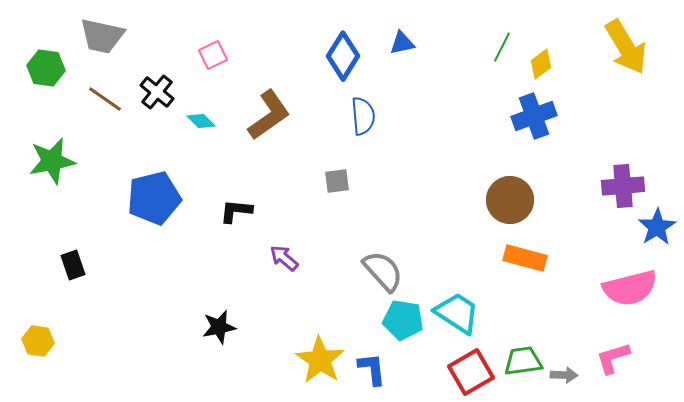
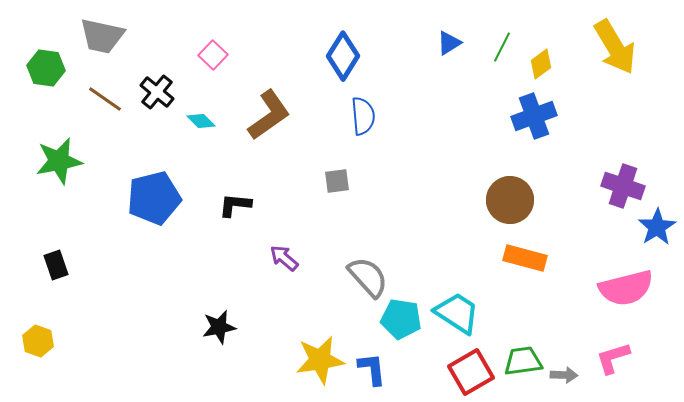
blue triangle: moved 47 px right; rotated 20 degrees counterclockwise
yellow arrow: moved 11 px left
pink square: rotated 20 degrees counterclockwise
green star: moved 7 px right
purple cross: rotated 24 degrees clockwise
black L-shape: moved 1 px left, 6 px up
black rectangle: moved 17 px left
gray semicircle: moved 15 px left, 6 px down
pink semicircle: moved 4 px left
cyan pentagon: moved 2 px left, 1 px up
yellow hexagon: rotated 12 degrees clockwise
yellow star: rotated 30 degrees clockwise
